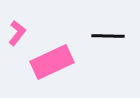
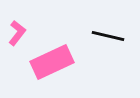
black line: rotated 12 degrees clockwise
